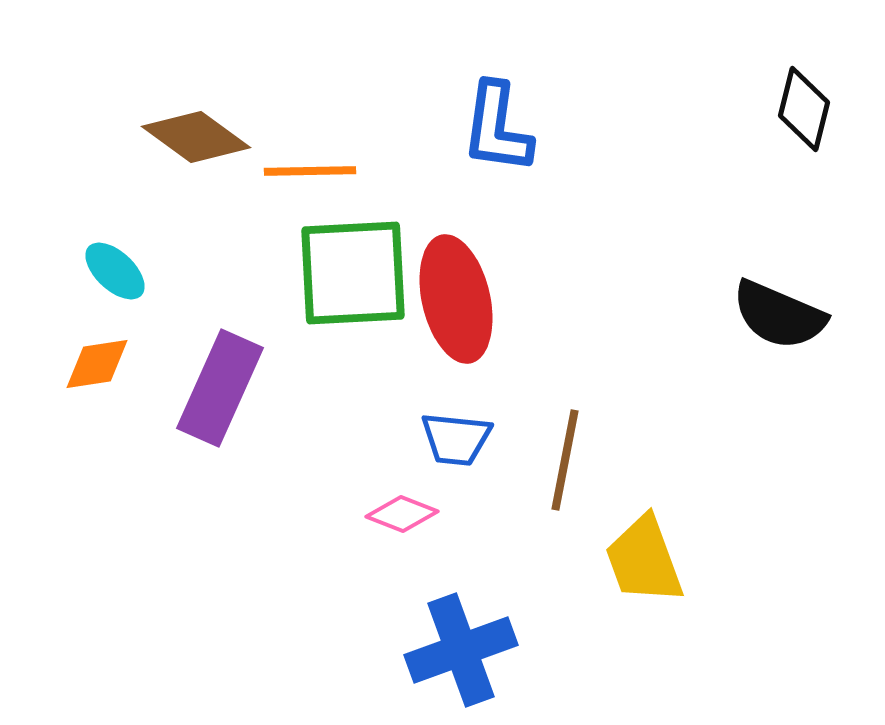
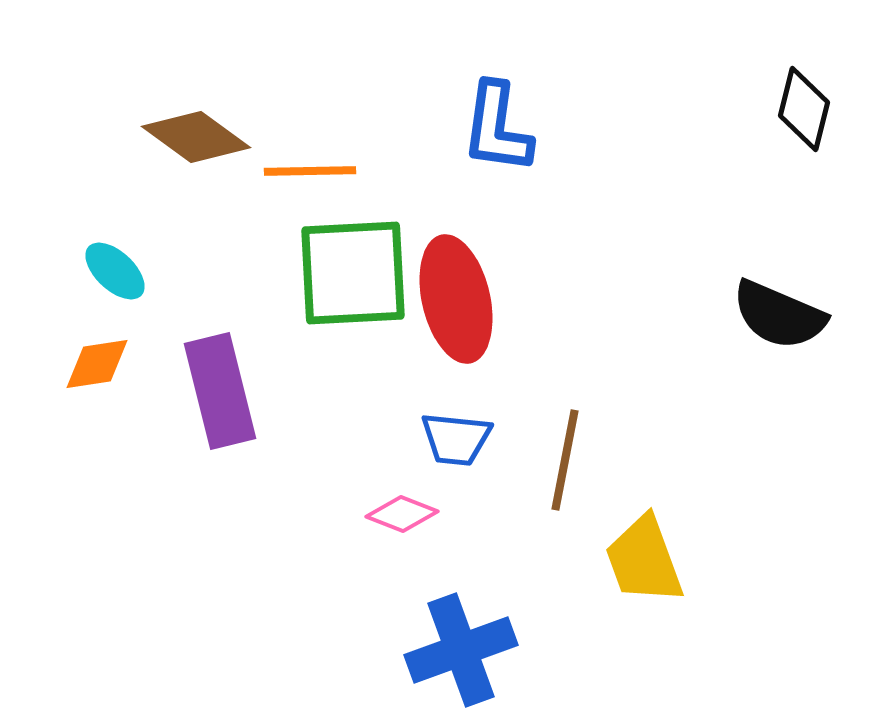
purple rectangle: moved 3 px down; rotated 38 degrees counterclockwise
